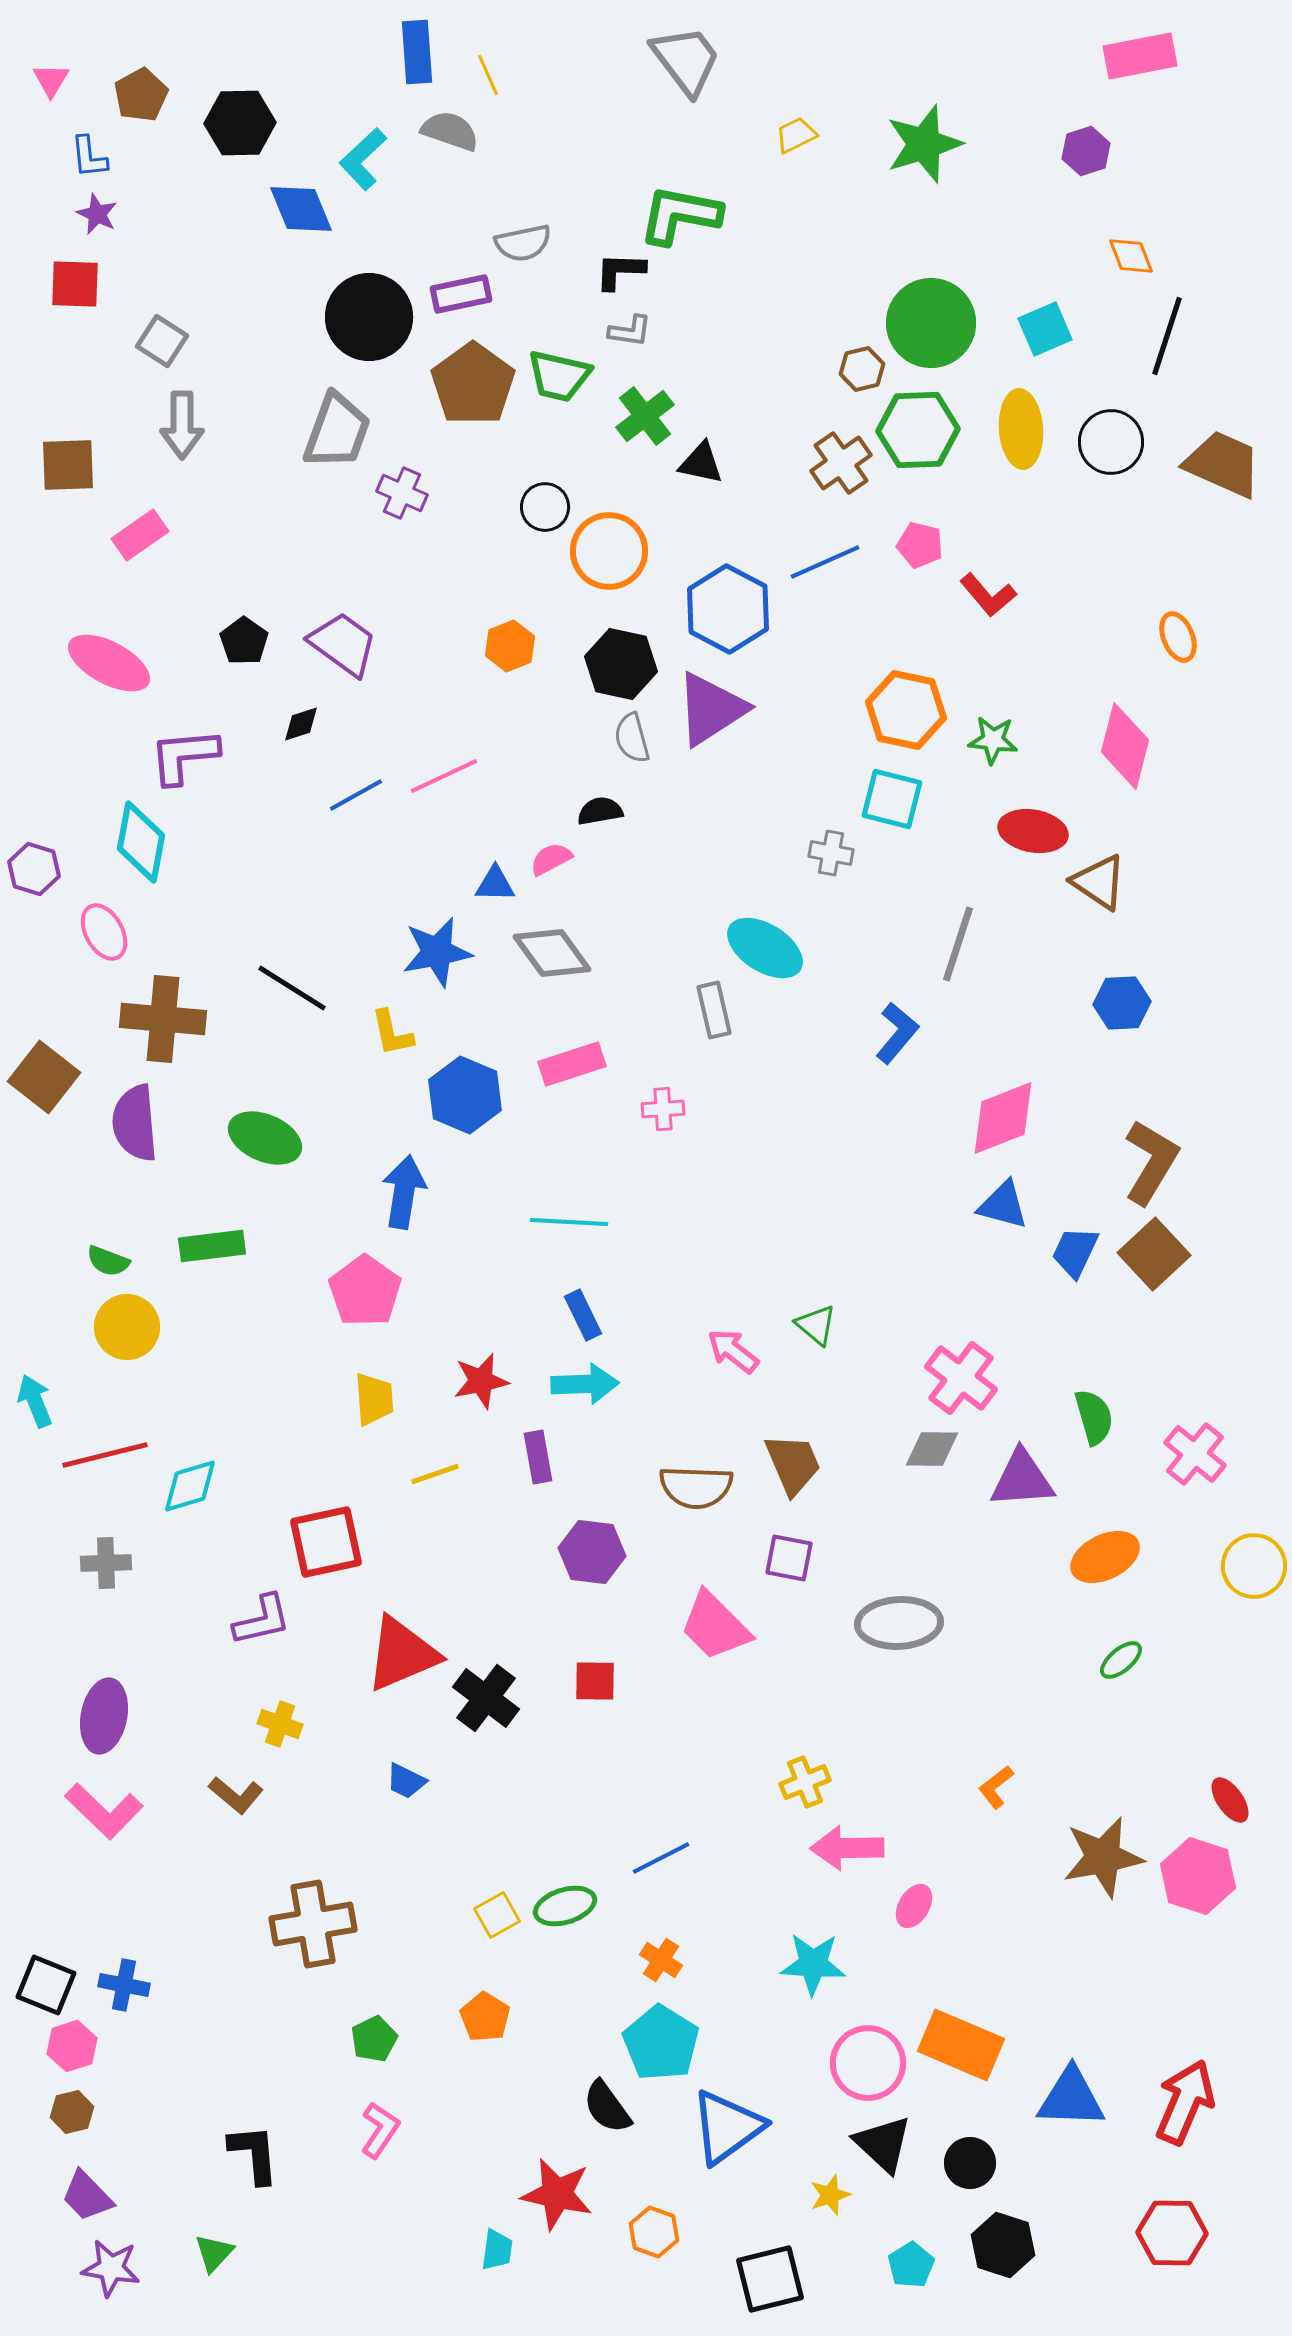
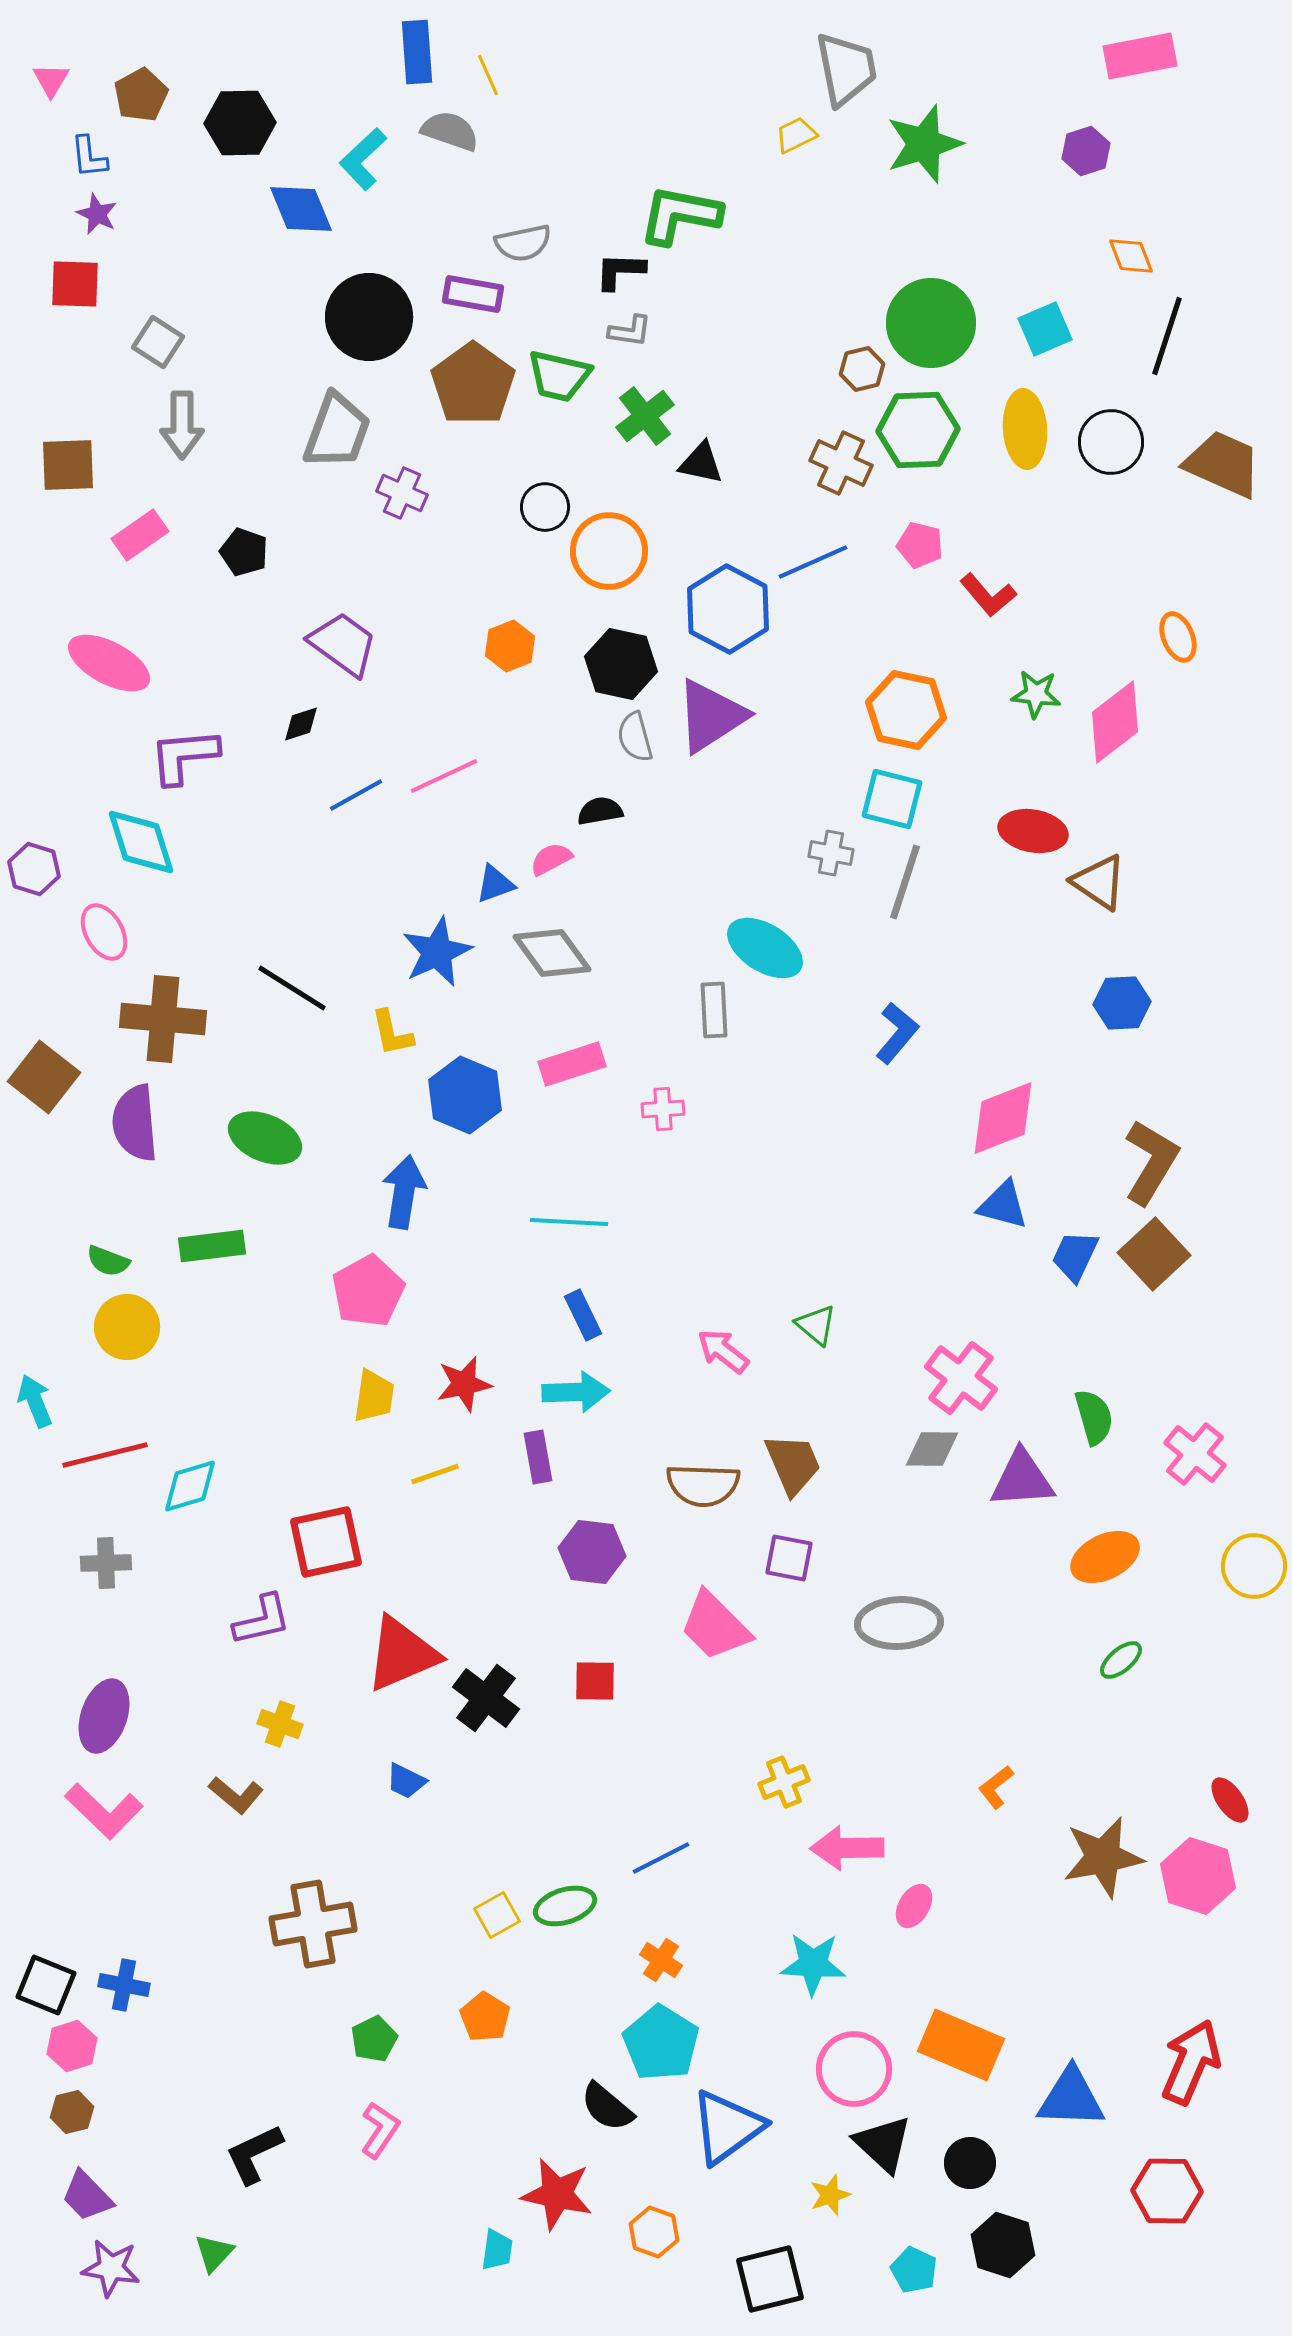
gray trapezoid at (686, 60): moved 160 px right, 9 px down; rotated 26 degrees clockwise
purple rectangle at (461, 294): moved 12 px right; rotated 22 degrees clockwise
gray square at (162, 341): moved 4 px left, 1 px down
yellow ellipse at (1021, 429): moved 4 px right
brown cross at (841, 463): rotated 30 degrees counterclockwise
blue line at (825, 562): moved 12 px left
black pentagon at (244, 641): moved 89 px up; rotated 15 degrees counterclockwise
purple triangle at (711, 709): moved 7 px down
gray semicircle at (632, 738): moved 3 px right, 1 px up
green star at (993, 740): moved 43 px right, 46 px up
pink diamond at (1125, 746): moved 10 px left, 24 px up; rotated 38 degrees clockwise
cyan diamond at (141, 842): rotated 28 degrees counterclockwise
blue triangle at (495, 884): rotated 21 degrees counterclockwise
gray line at (958, 944): moved 53 px left, 62 px up
blue star at (437, 952): rotated 14 degrees counterclockwise
gray rectangle at (714, 1010): rotated 10 degrees clockwise
blue trapezoid at (1075, 1252): moved 4 px down
pink pentagon at (365, 1291): moved 3 px right; rotated 8 degrees clockwise
pink arrow at (733, 1351): moved 10 px left
red star at (481, 1381): moved 17 px left, 3 px down
cyan arrow at (585, 1384): moved 9 px left, 8 px down
yellow trapezoid at (374, 1399): moved 3 px up; rotated 12 degrees clockwise
brown semicircle at (696, 1487): moved 7 px right, 2 px up
purple ellipse at (104, 1716): rotated 8 degrees clockwise
yellow cross at (805, 1782): moved 21 px left
pink circle at (868, 2063): moved 14 px left, 6 px down
red arrow at (1185, 2102): moved 6 px right, 40 px up
black semicircle at (607, 2107): rotated 14 degrees counterclockwise
black L-shape at (254, 2154): rotated 110 degrees counterclockwise
red hexagon at (1172, 2233): moved 5 px left, 42 px up
cyan pentagon at (911, 2265): moved 3 px right, 5 px down; rotated 15 degrees counterclockwise
